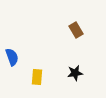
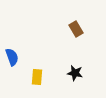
brown rectangle: moved 1 px up
black star: rotated 21 degrees clockwise
